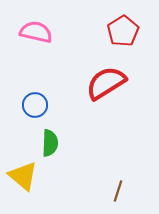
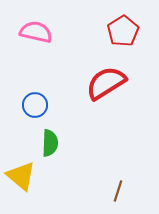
yellow triangle: moved 2 px left
